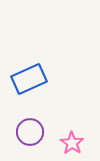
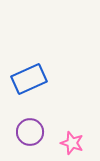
pink star: rotated 15 degrees counterclockwise
